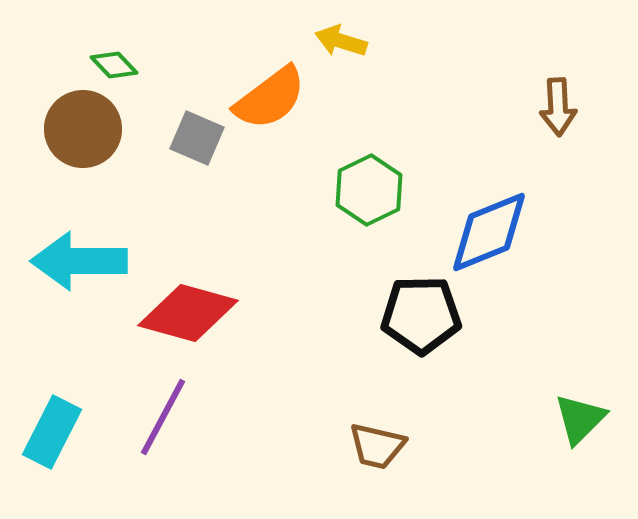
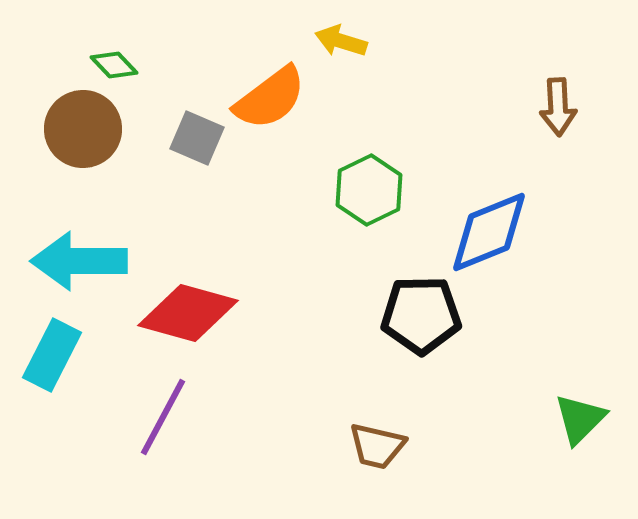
cyan rectangle: moved 77 px up
